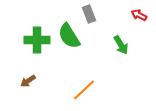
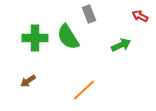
red arrow: moved 1 px right, 1 px down
green semicircle: moved 1 px left, 1 px down
green cross: moved 2 px left, 2 px up
green arrow: rotated 84 degrees counterclockwise
